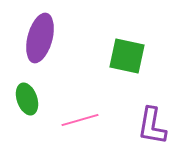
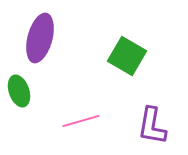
green square: rotated 18 degrees clockwise
green ellipse: moved 8 px left, 8 px up
pink line: moved 1 px right, 1 px down
